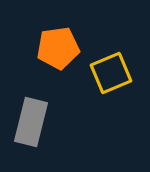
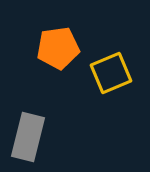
gray rectangle: moved 3 px left, 15 px down
